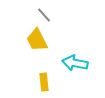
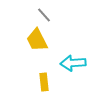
cyan arrow: moved 2 px left; rotated 15 degrees counterclockwise
